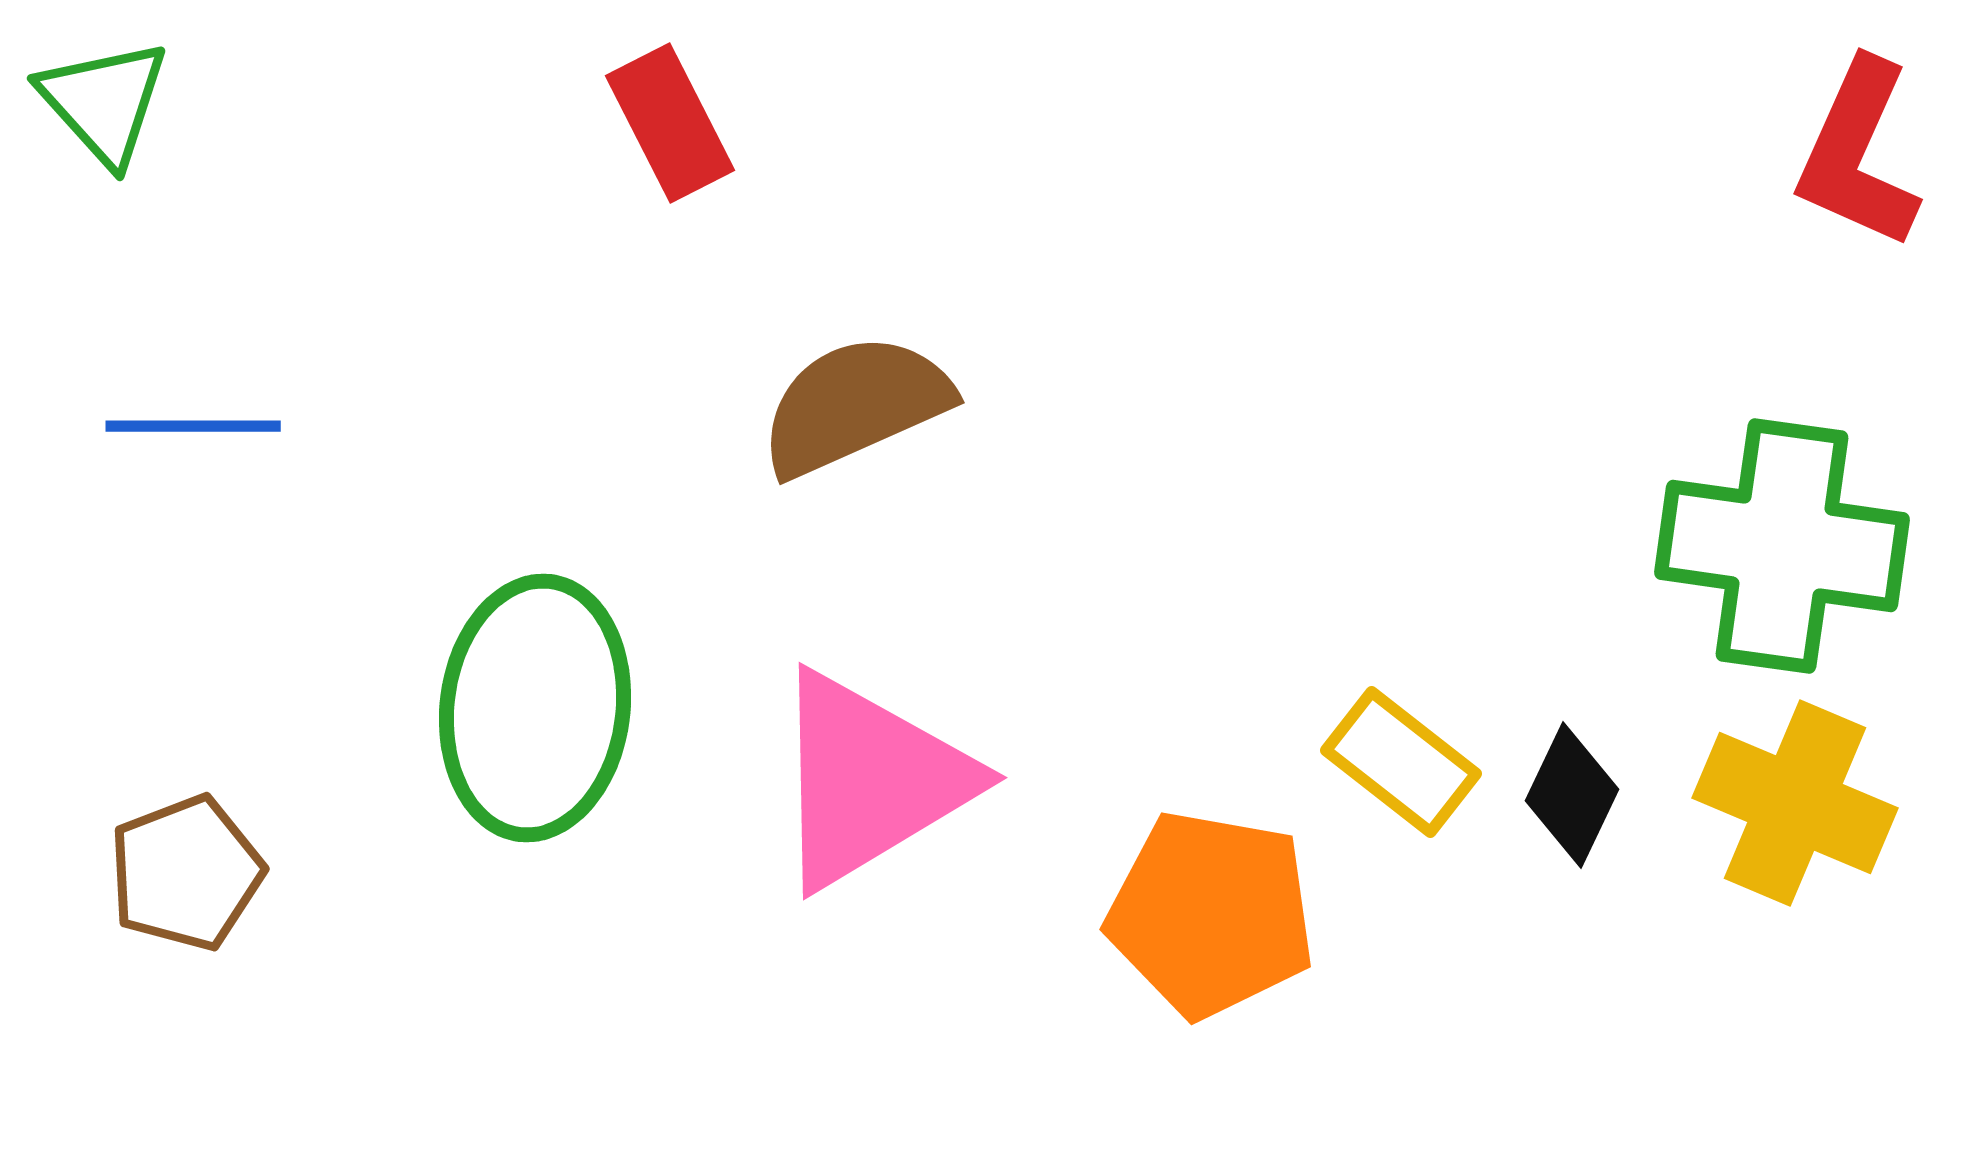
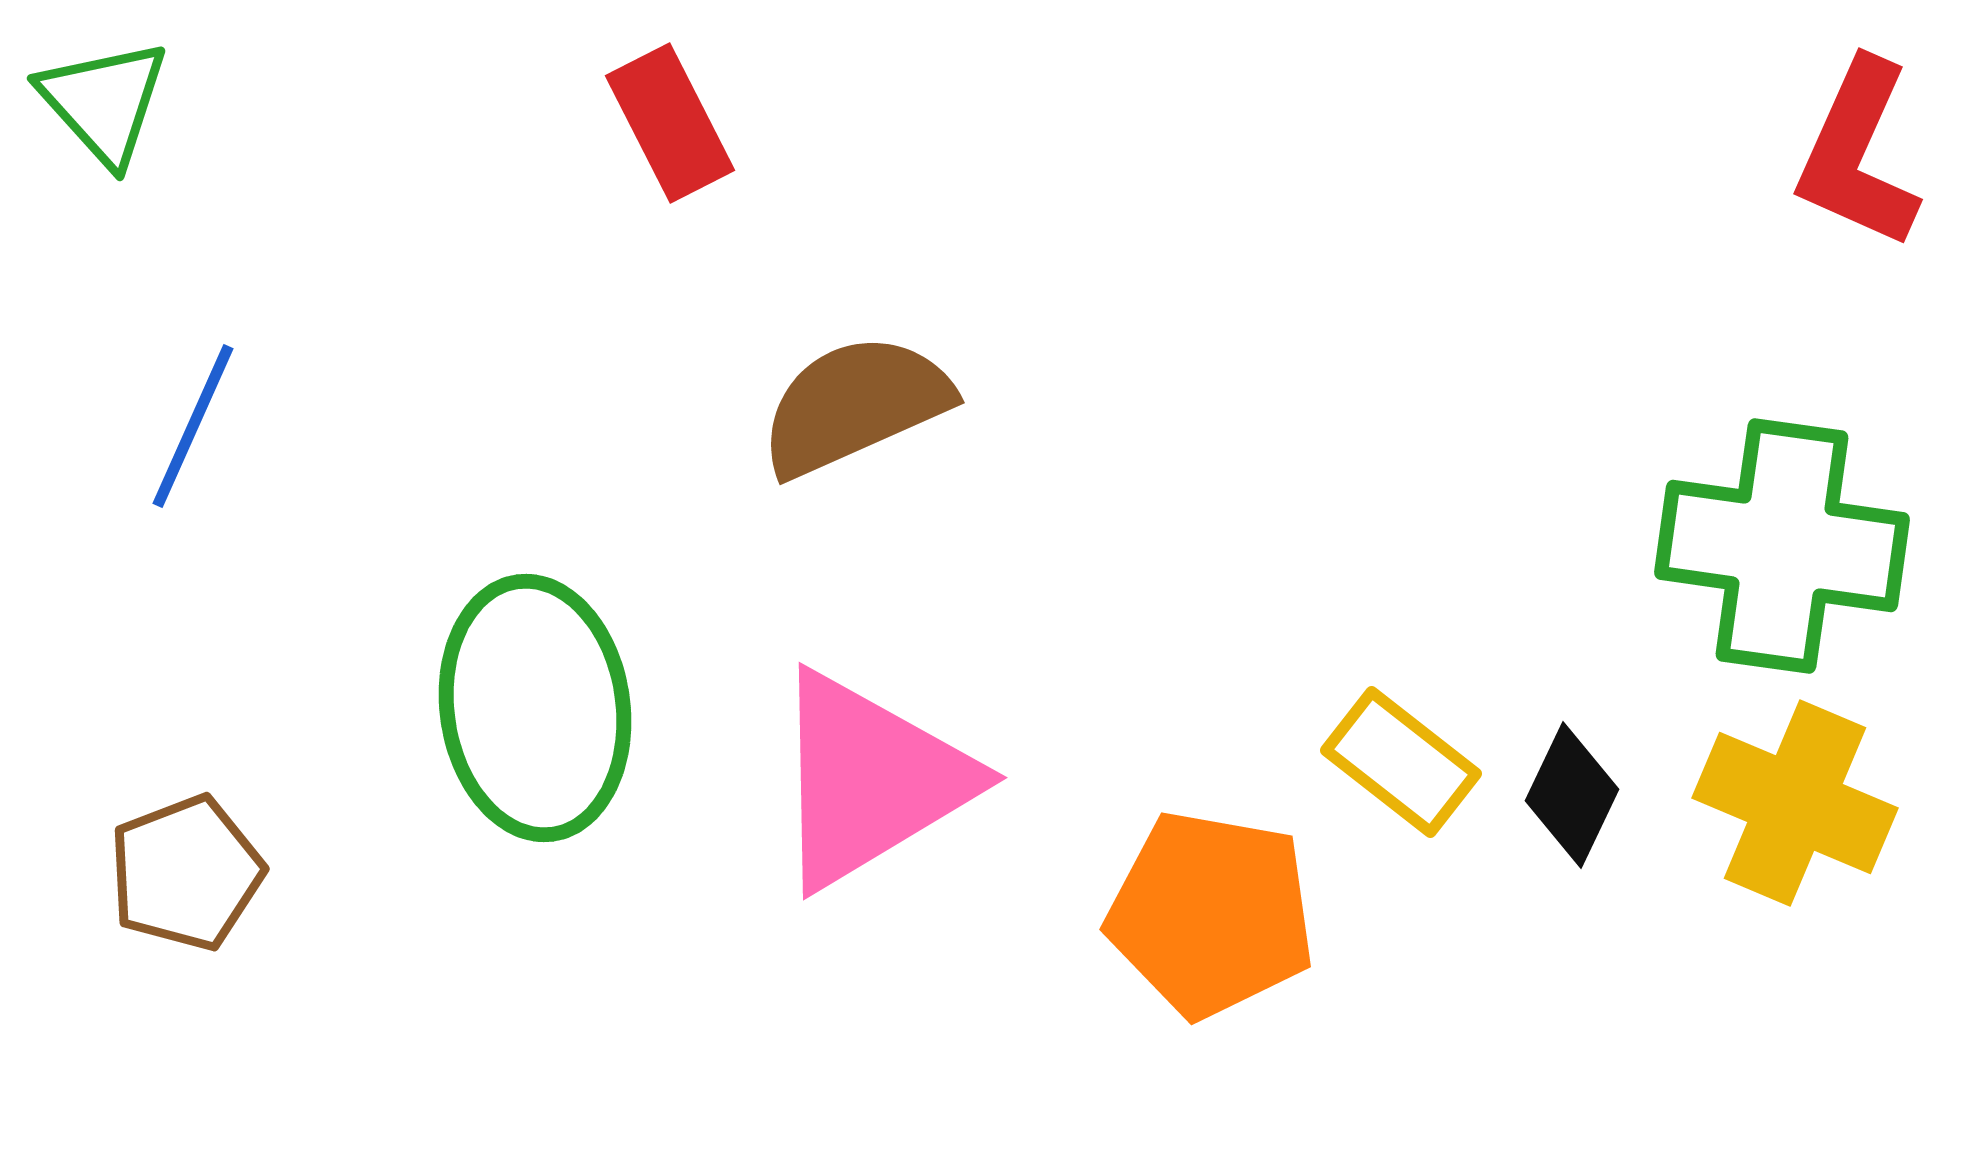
blue line: rotated 66 degrees counterclockwise
green ellipse: rotated 15 degrees counterclockwise
